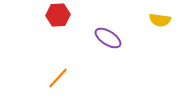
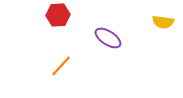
yellow semicircle: moved 3 px right, 2 px down
orange line: moved 3 px right, 12 px up
